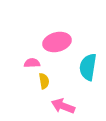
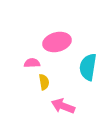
yellow semicircle: moved 1 px down
